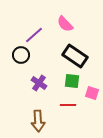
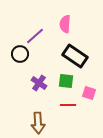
pink semicircle: rotated 48 degrees clockwise
purple line: moved 1 px right, 1 px down
black circle: moved 1 px left, 1 px up
green square: moved 6 px left
pink square: moved 3 px left
brown arrow: moved 2 px down
